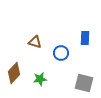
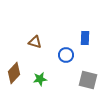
blue circle: moved 5 px right, 2 px down
gray square: moved 4 px right, 3 px up
